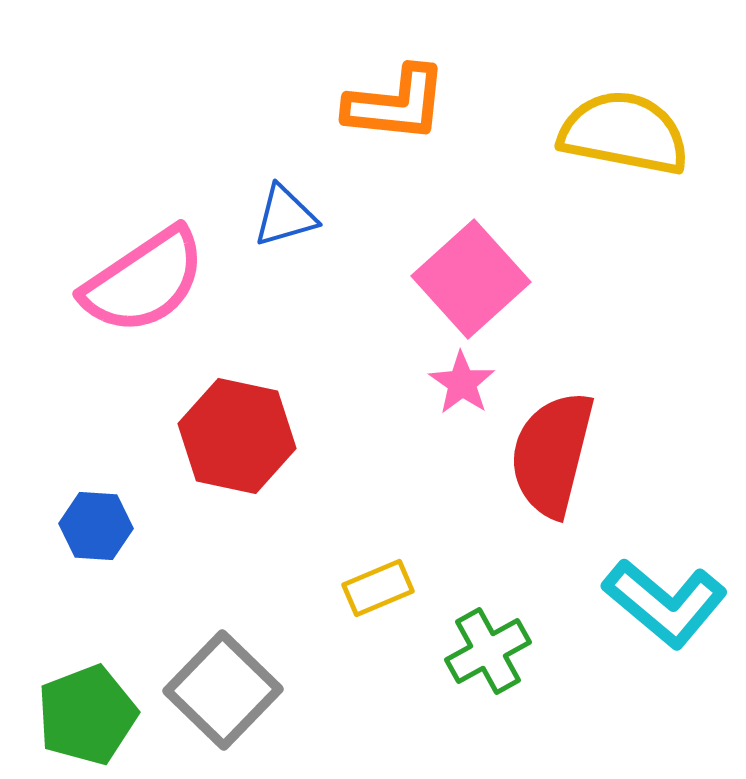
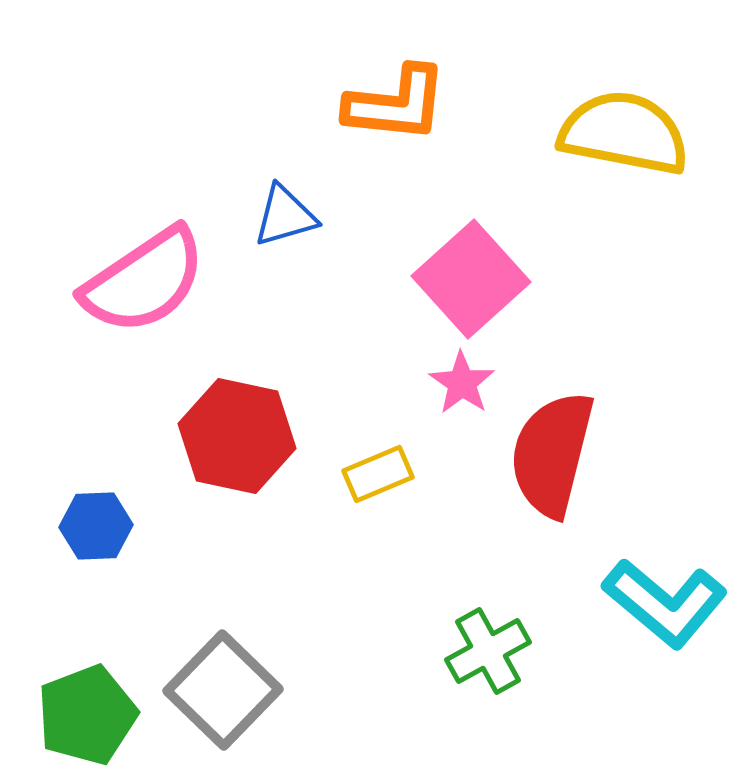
blue hexagon: rotated 6 degrees counterclockwise
yellow rectangle: moved 114 px up
